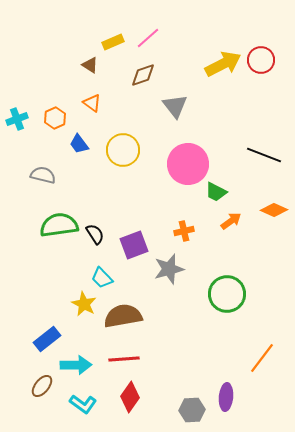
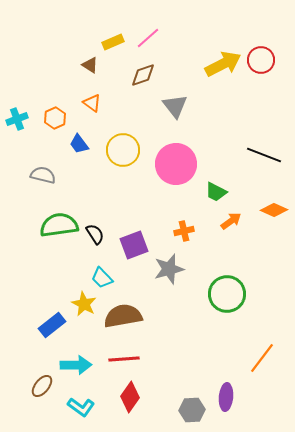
pink circle: moved 12 px left
blue rectangle: moved 5 px right, 14 px up
cyan L-shape: moved 2 px left, 3 px down
